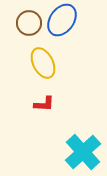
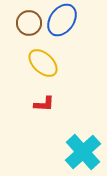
yellow ellipse: rotated 20 degrees counterclockwise
